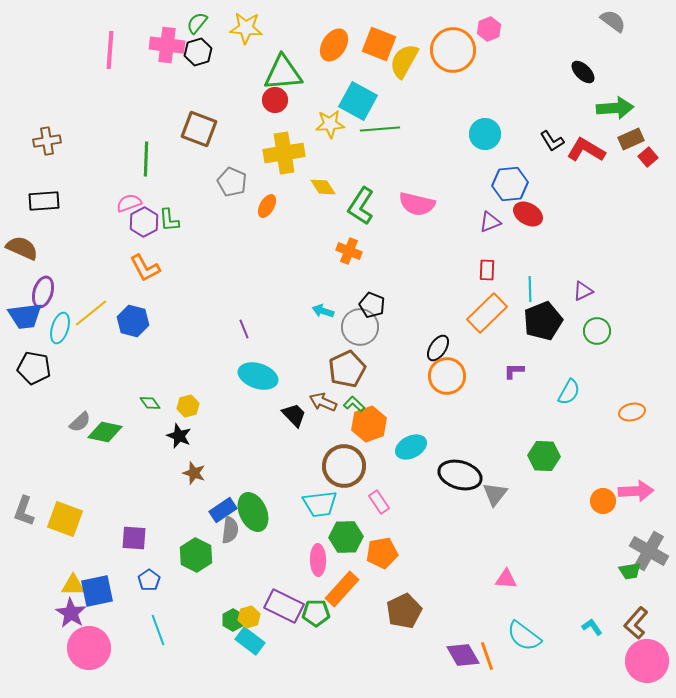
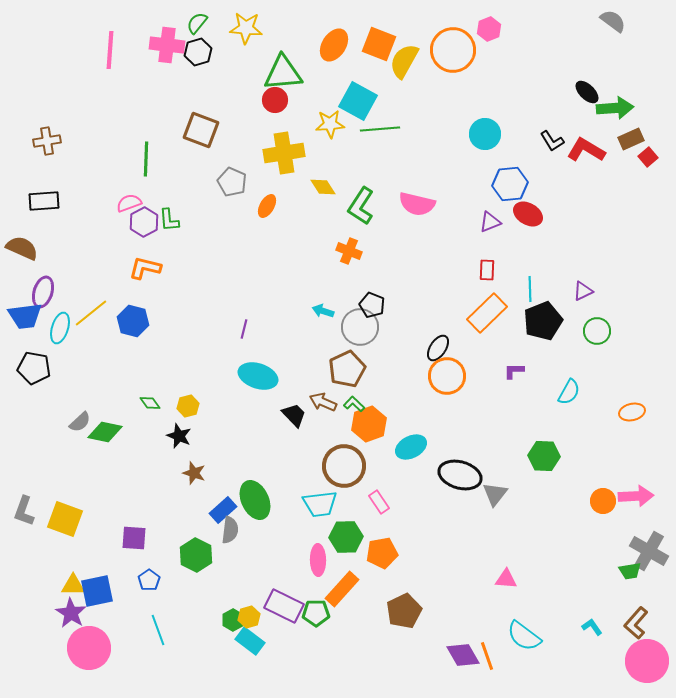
black ellipse at (583, 72): moved 4 px right, 20 px down
brown square at (199, 129): moved 2 px right, 1 px down
orange L-shape at (145, 268): rotated 132 degrees clockwise
purple line at (244, 329): rotated 36 degrees clockwise
pink arrow at (636, 491): moved 5 px down
blue rectangle at (223, 510): rotated 8 degrees counterclockwise
green ellipse at (253, 512): moved 2 px right, 12 px up
